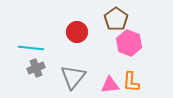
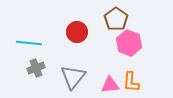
cyan line: moved 2 px left, 5 px up
